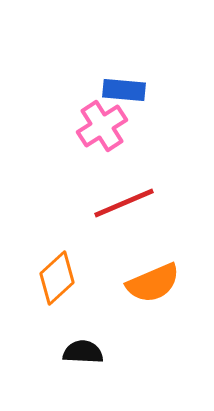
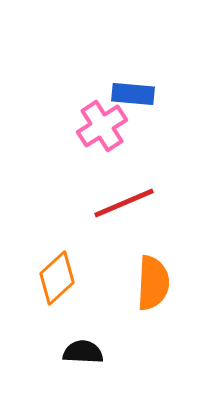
blue rectangle: moved 9 px right, 4 px down
orange semicircle: rotated 64 degrees counterclockwise
